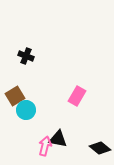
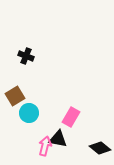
pink rectangle: moved 6 px left, 21 px down
cyan circle: moved 3 px right, 3 px down
